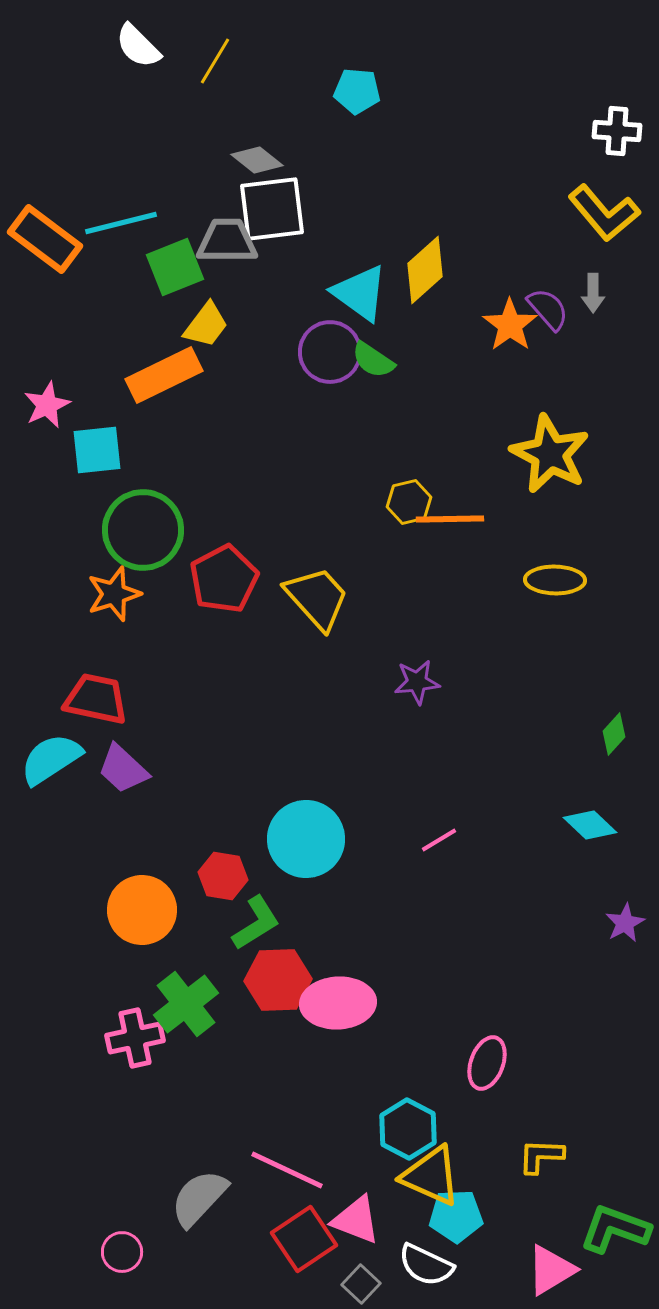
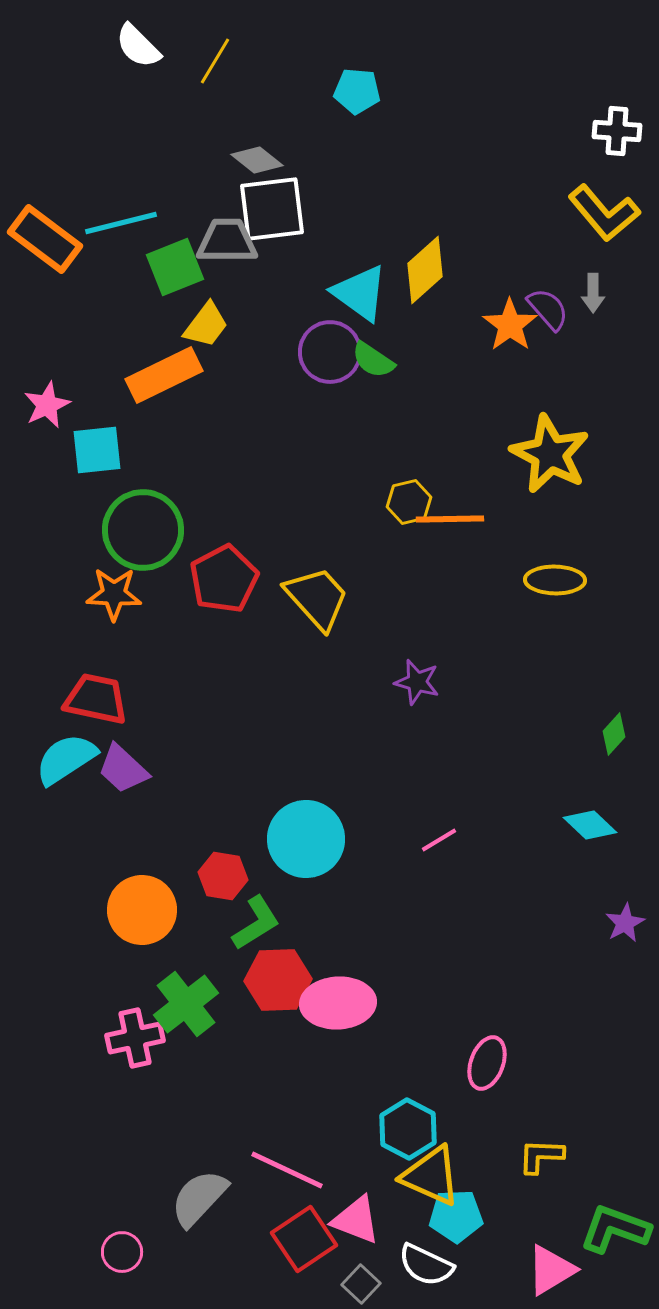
orange star at (114, 594): rotated 20 degrees clockwise
purple star at (417, 682): rotated 21 degrees clockwise
cyan semicircle at (51, 759): moved 15 px right
